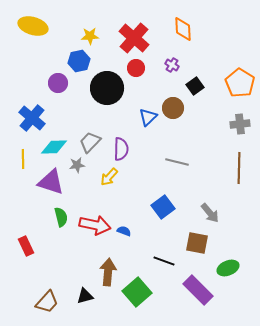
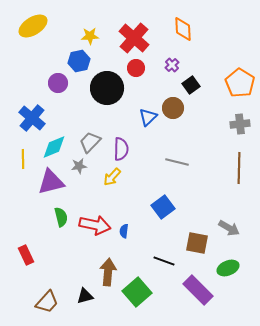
yellow ellipse: rotated 48 degrees counterclockwise
purple cross: rotated 16 degrees clockwise
black square: moved 4 px left, 1 px up
cyan diamond: rotated 20 degrees counterclockwise
gray star: moved 2 px right, 1 px down
yellow arrow: moved 3 px right
purple triangle: rotated 32 degrees counterclockwise
gray arrow: moved 19 px right, 15 px down; rotated 20 degrees counterclockwise
blue semicircle: rotated 104 degrees counterclockwise
red rectangle: moved 9 px down
